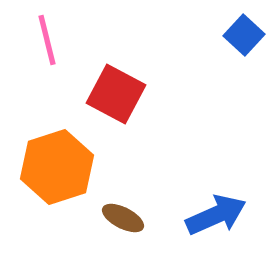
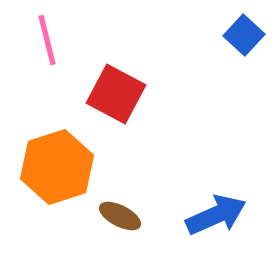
brown ellipse: moved 3 px left, 2 px up
